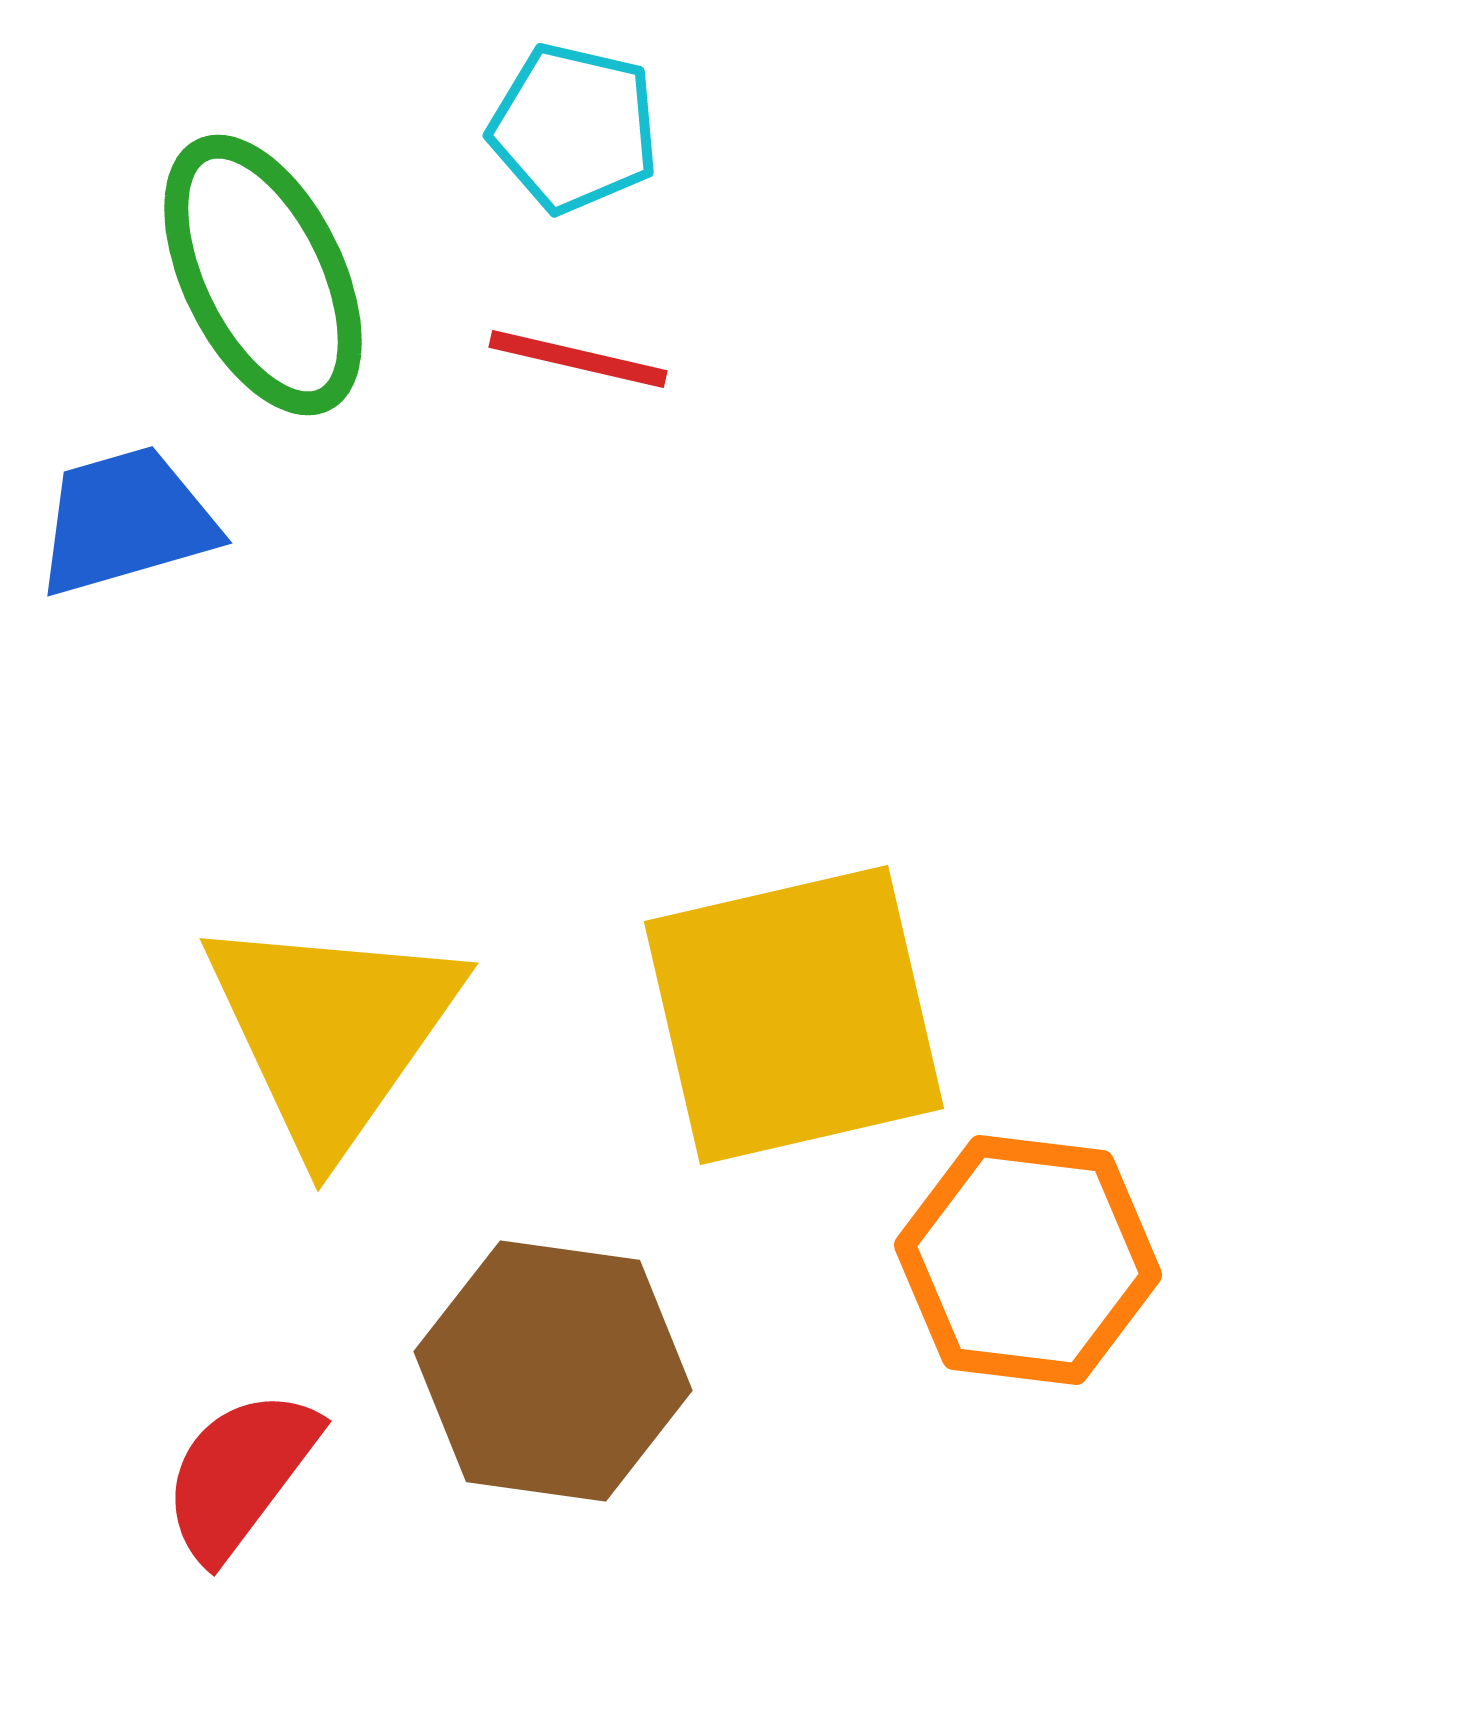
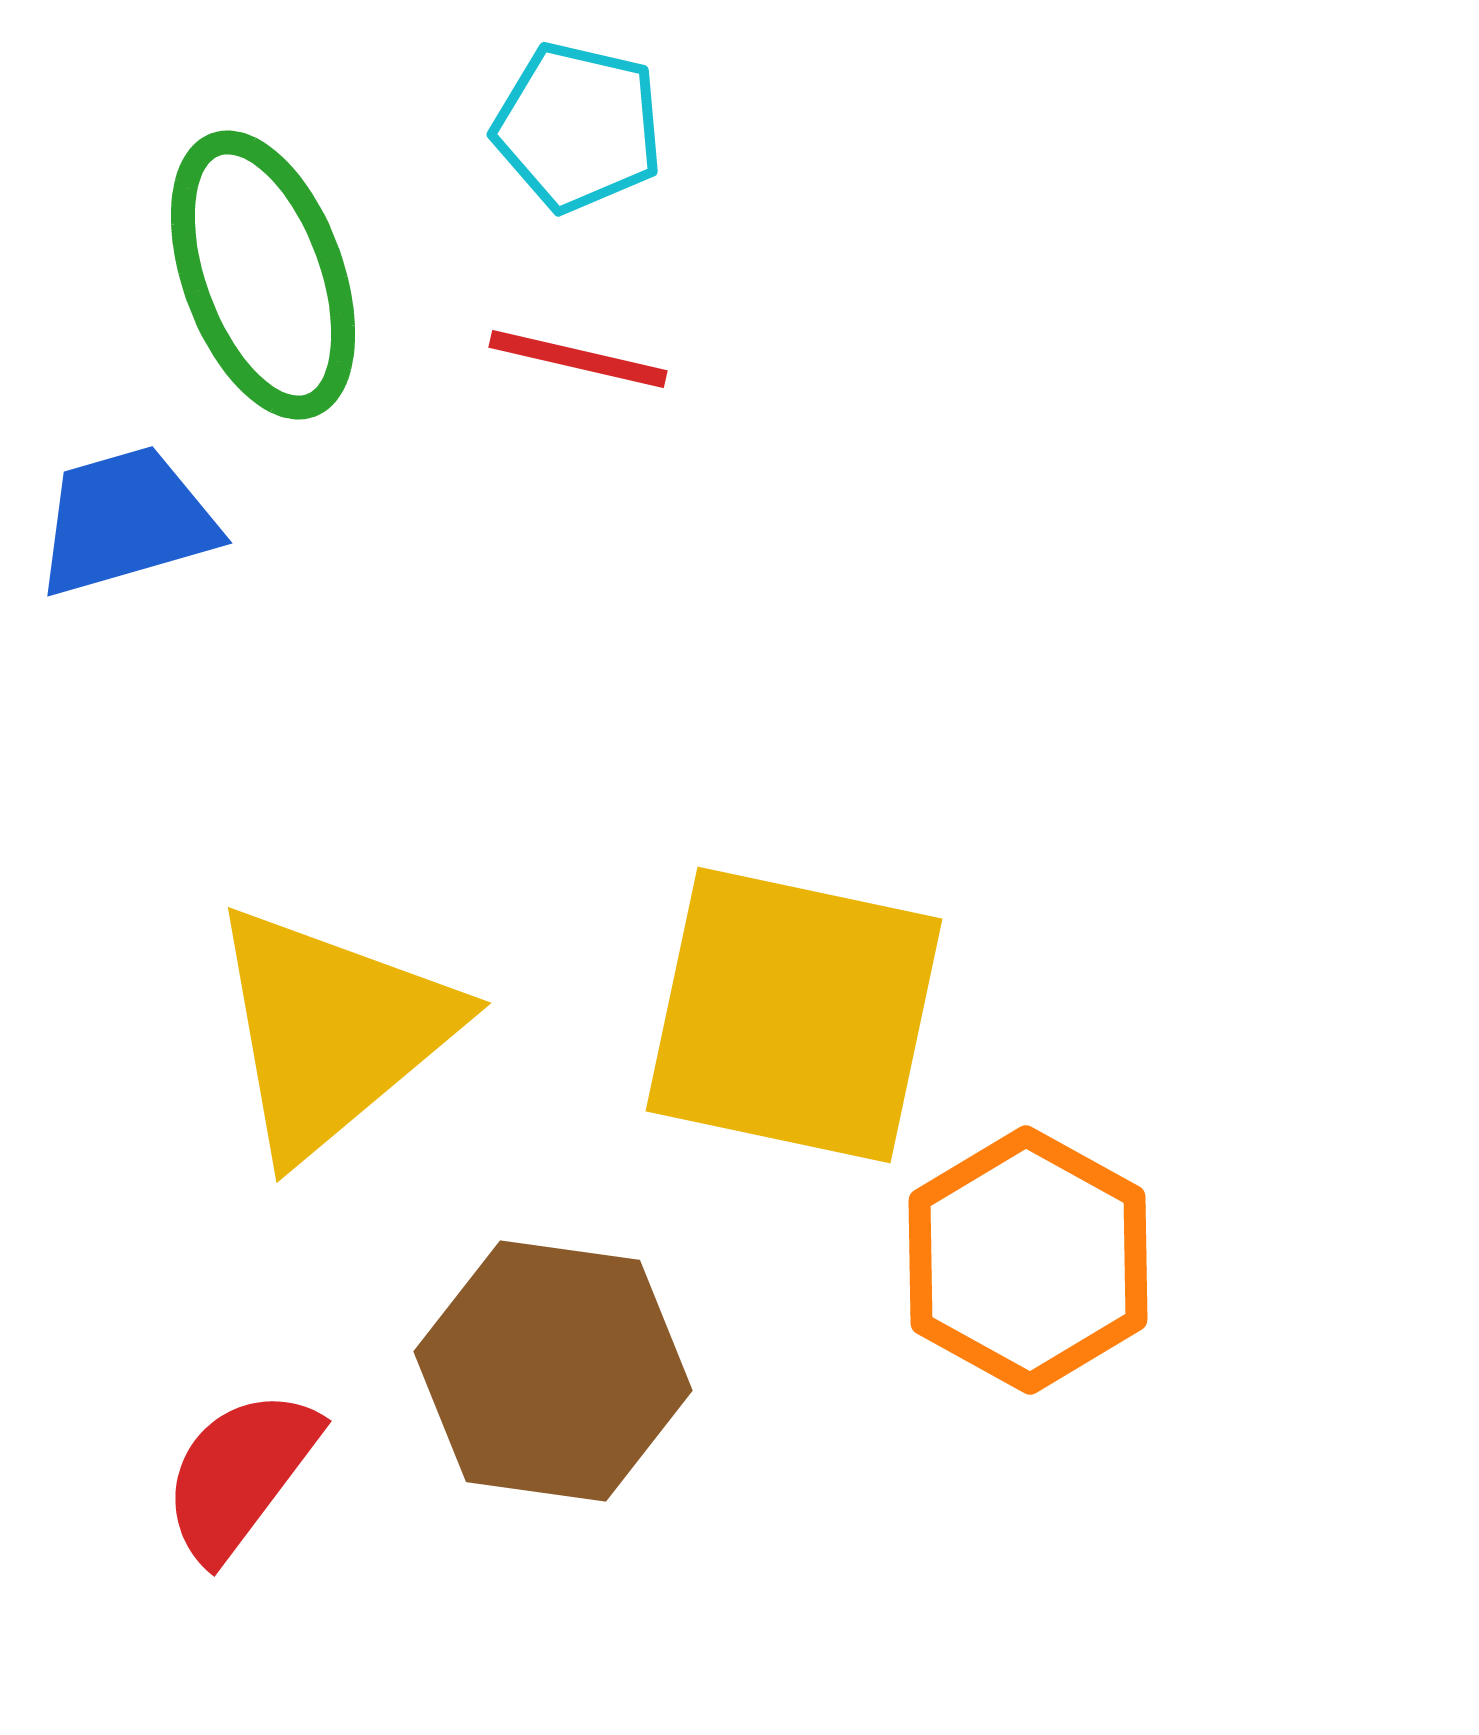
cyan pentagon: moved 4 px right, 1 px up
green ellipse: rotated 6 degrees clockwise
yellow square: rotated 25 degrees clockwise
yellow triangle: rotated 15 degrees clockwise
orange hexagon: rotated 22 degrees clockwise
